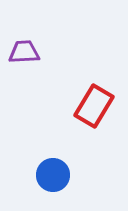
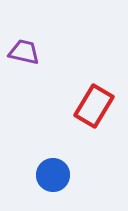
purple trapezoid: rotated 16 degrees clockwise
